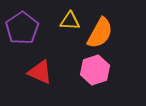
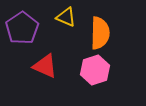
yellow triangle: moved 4 px left, 4 px up; rotated 20 degrees clockwise
orange semicircle: rotated 28 degrees counterclockwise
red triangle: moved 5 px right, 6 px up
